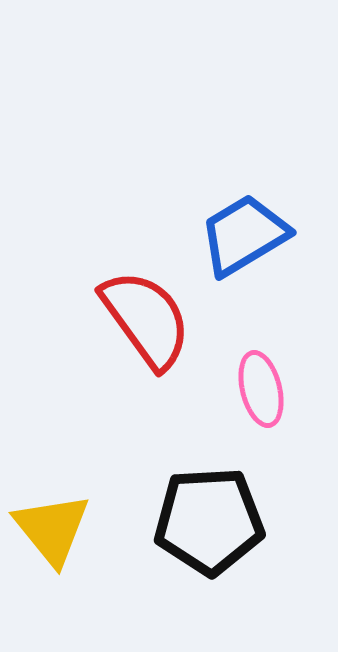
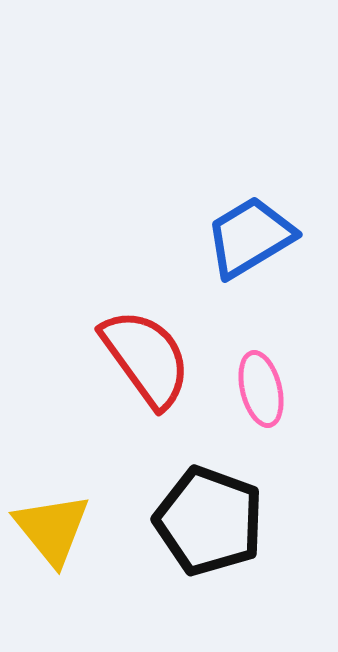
blue trapezoid: moved 6 px right, 2 px down
red semicircle: moved 39 px down
black pentagon: rotated 23 degrees clockwise
